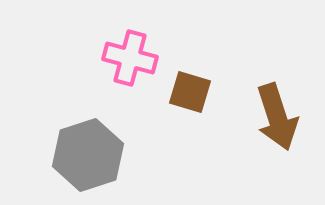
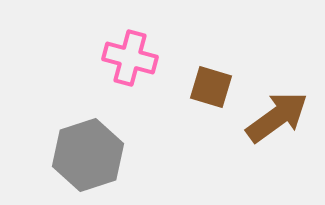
brown square: moved 21 px right, 5 px up
brown arrow: rotated 108 degrees counterclockwise
